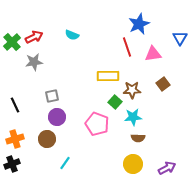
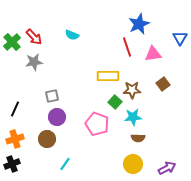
red arrow: rotated 72 degrees clockwise
black line: moved 4 px down; rotated 49 degrees clockwise
cyan line: moved 1 px down
